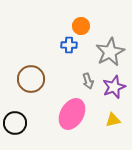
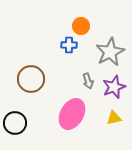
yellow triangle: moved 1 px right, 2 px up
